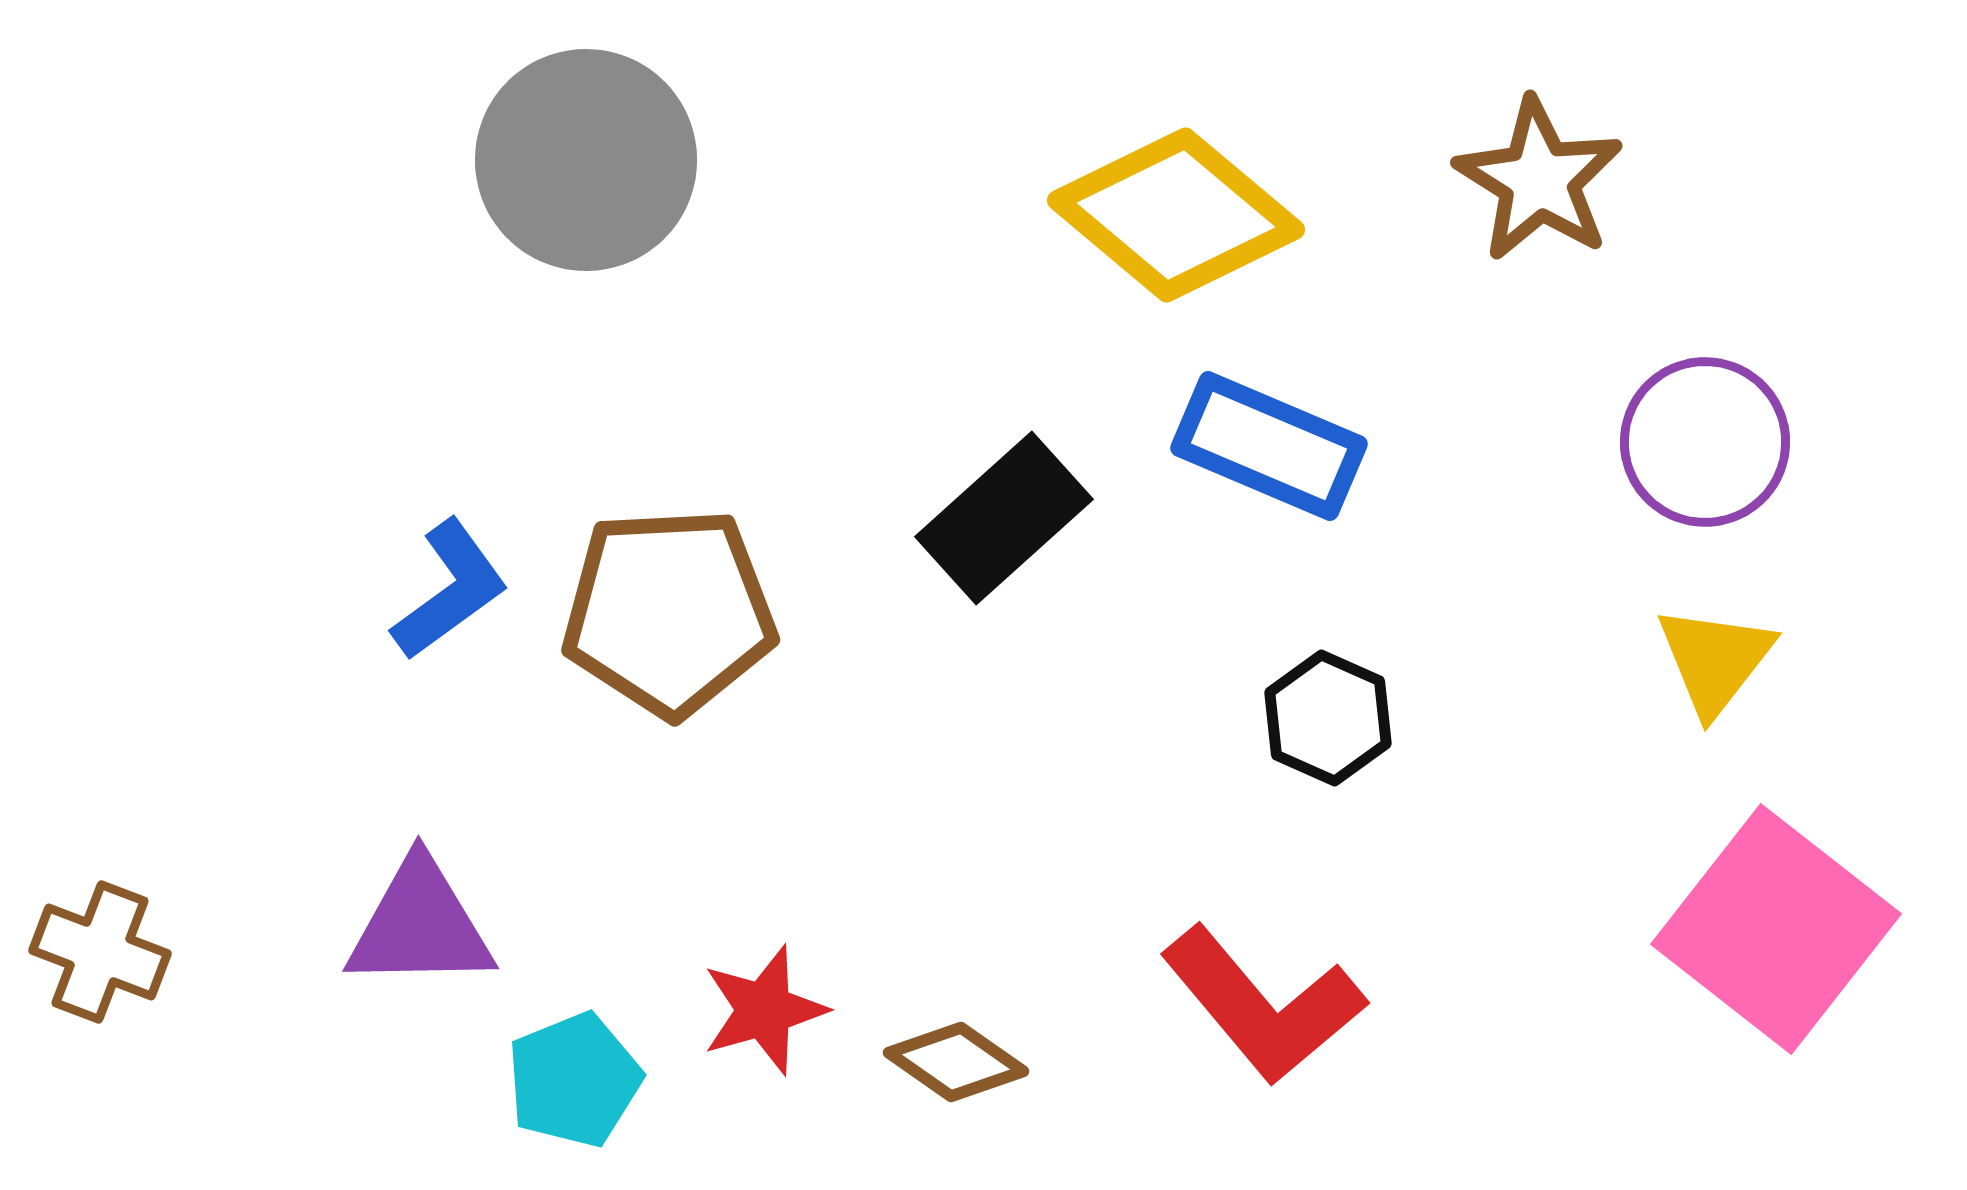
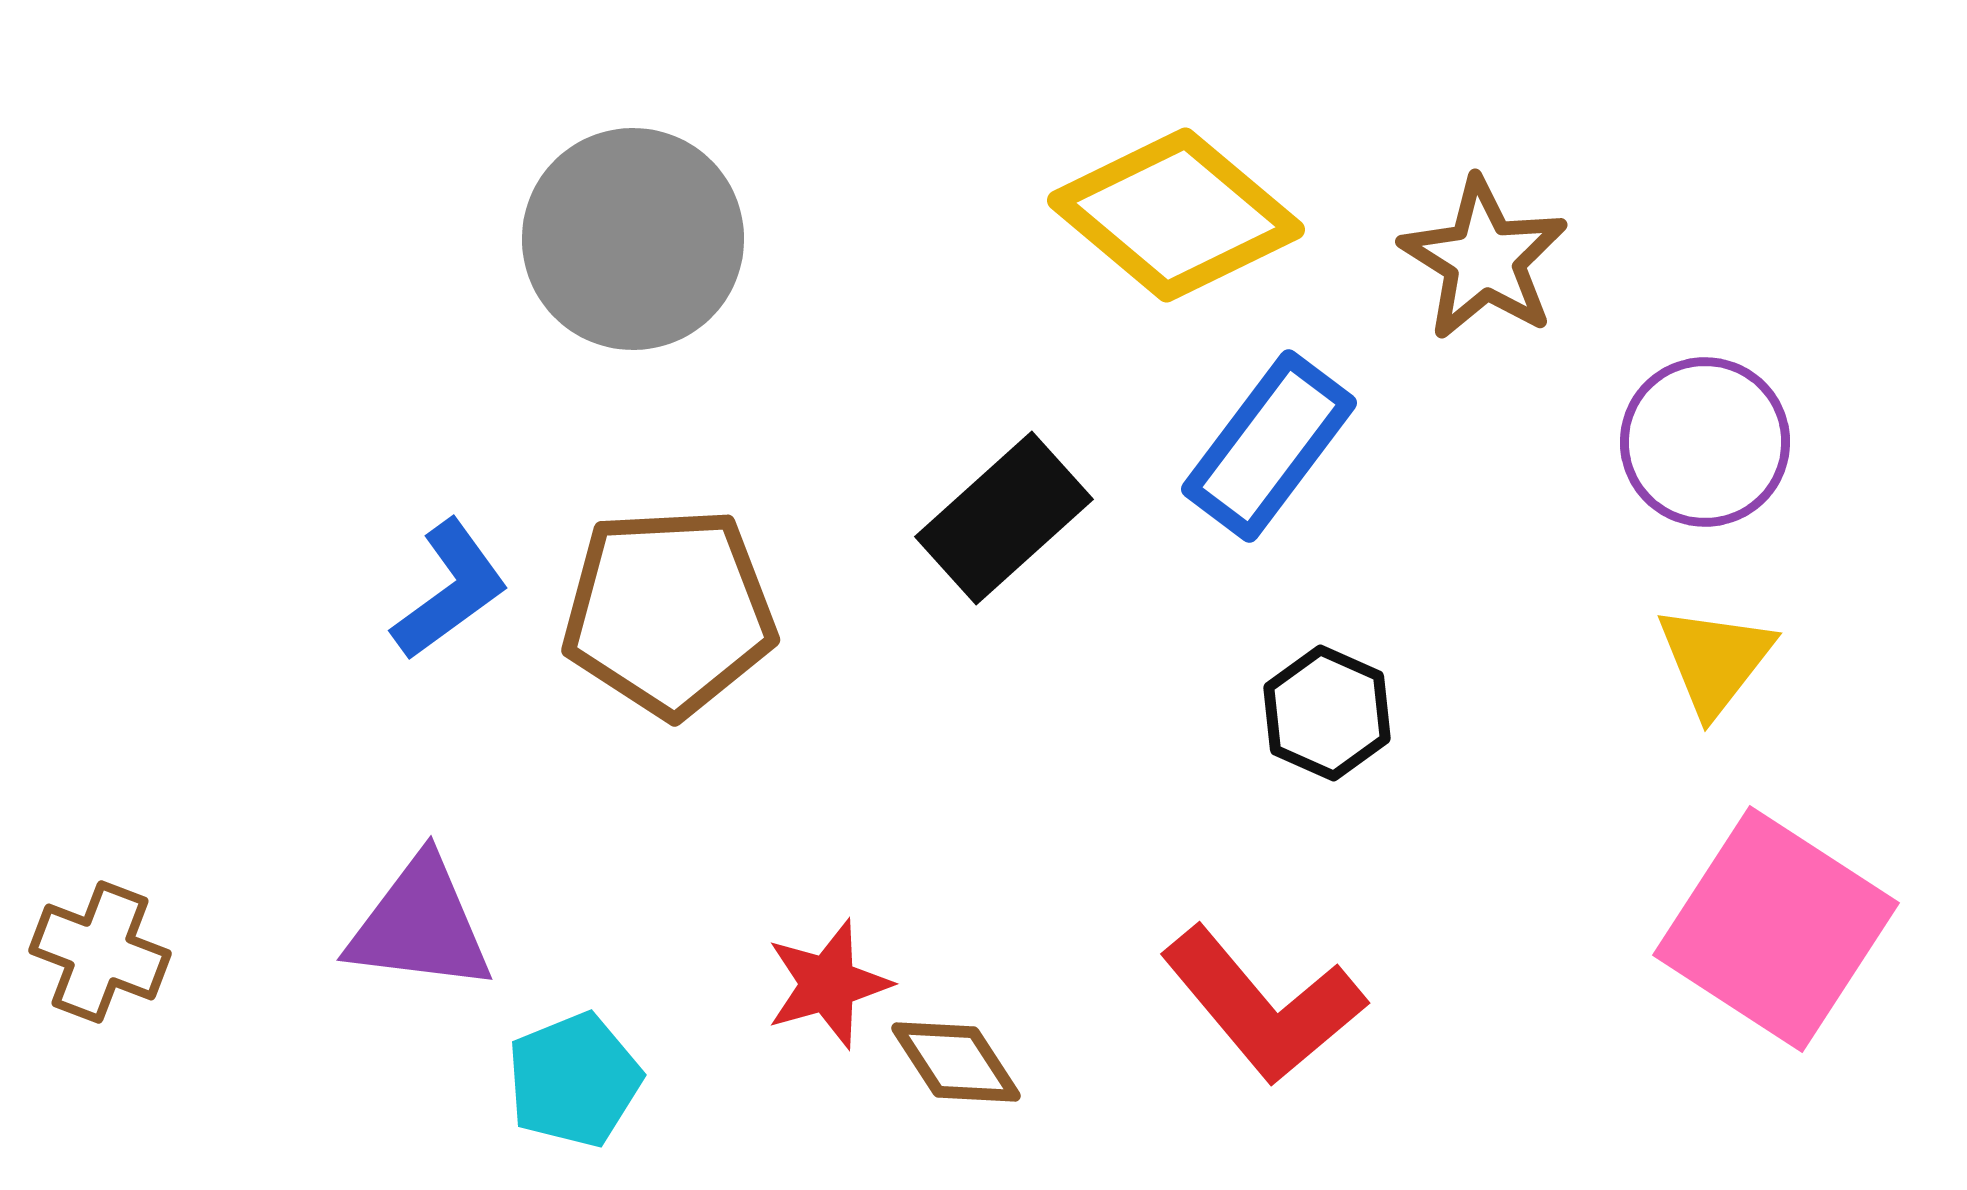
gray circle: moved 47 px right, 79 px down
brown star: moved 55 px left, 79 px down
blue rectangle: rotated 76 degrees counterclockwise
black hexagon: moved 1 px left, 5 px up
purple triangle: rotated 8 degrees clockwise
pink square: rotated 5 degrees counterclockwise
red star: moved 64 px right, 26 px up
brown diamond: rotated 22 degrees clockwise
